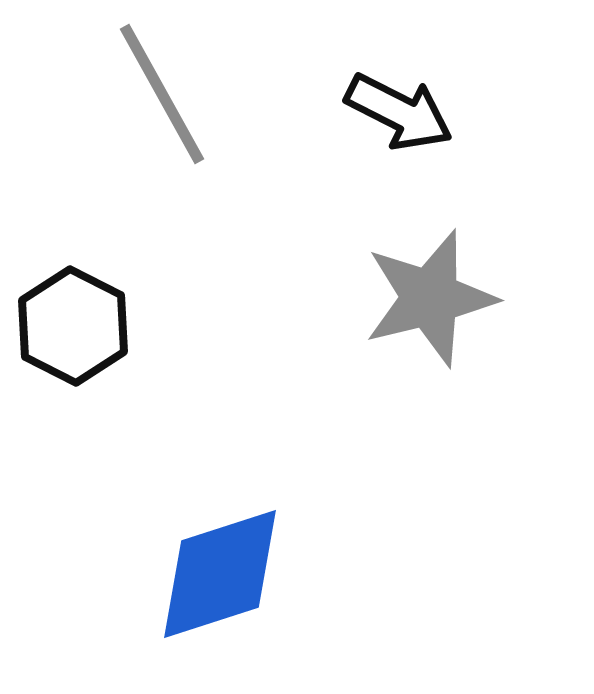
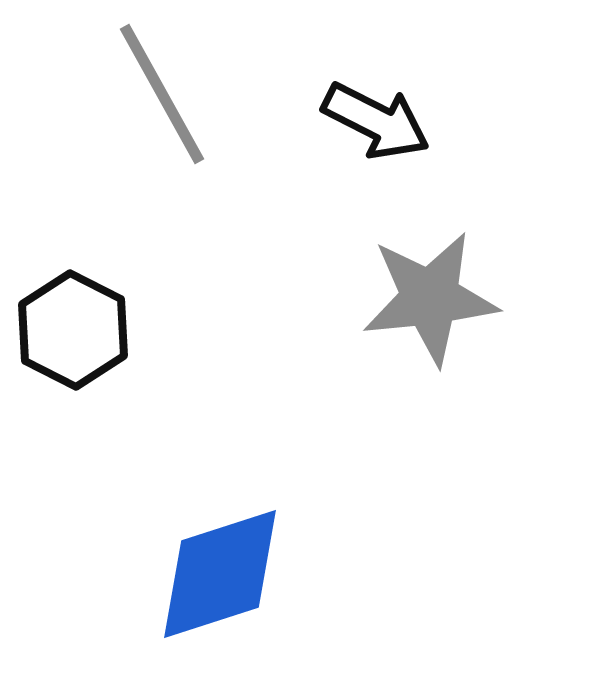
black arrow: moved 23 px left, 9 px down
gray star: rotated 8 degrees clockwise
black hexagon: moved 4 px down
